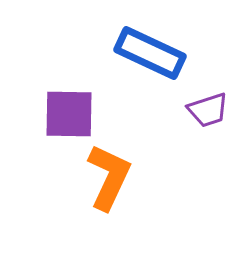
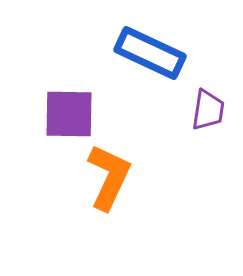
purple trapezoid: rotated 63 degrees counterclockwise
